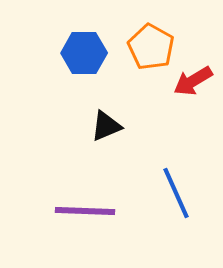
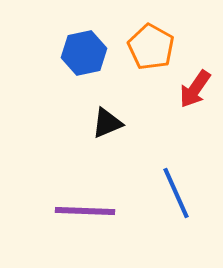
blue hexagon: rotated 12 degrees counterclockwise
red arrow: moved 2 px right, 8 px down; rotated 24 degrees counterclockwise
black triangle: moved 1 px right, 3 px up
